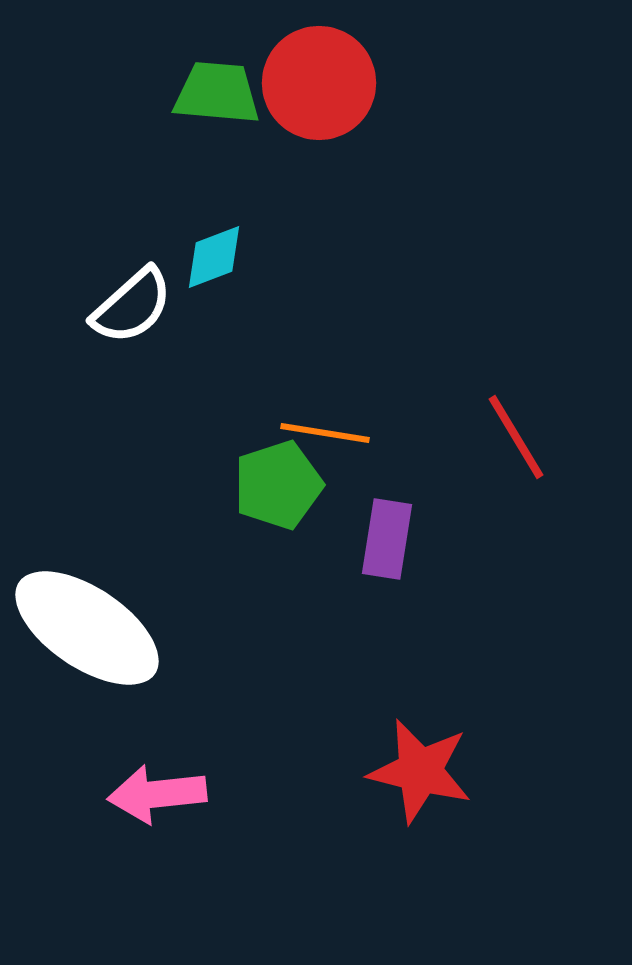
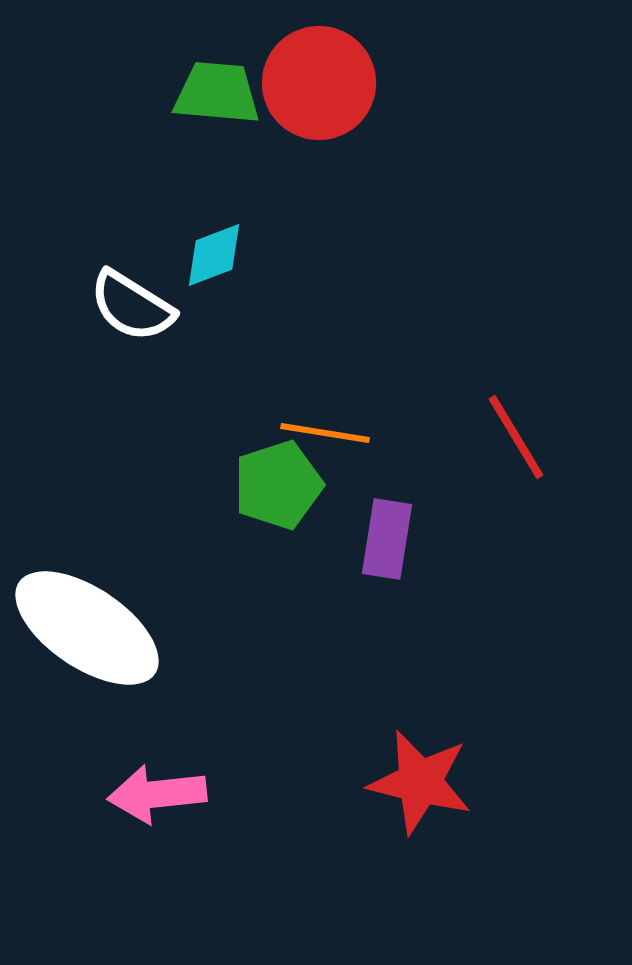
cyan diamond: moved 2 px up
white semicircle: rotated 74 degrees clockwise
red star: moved 11 px down
